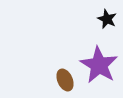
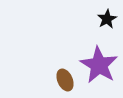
black star: rotated 18 degrees clockwise
